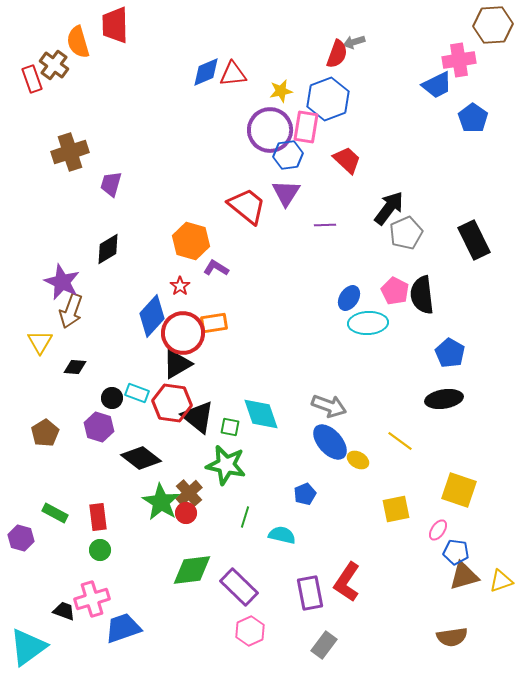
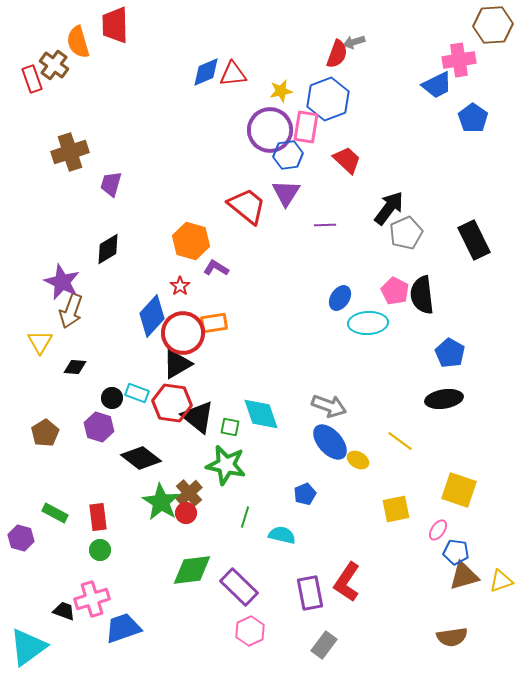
blue ellipse at (349, 298): moved 9 px left
